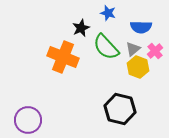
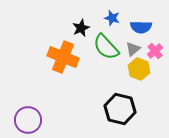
blue star: moved 4 px right, 5 px down
yellow hexagon: moved 1 px right, 2 px down
